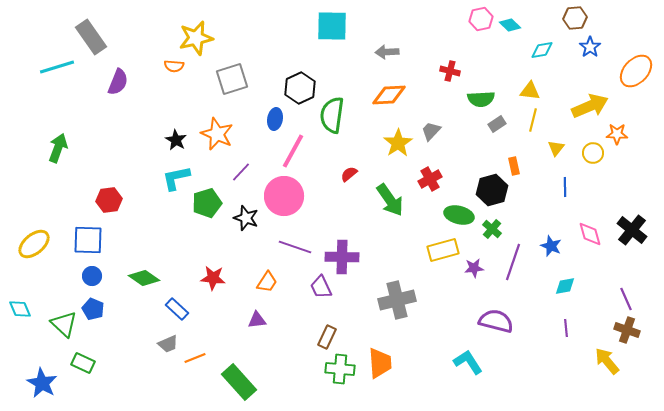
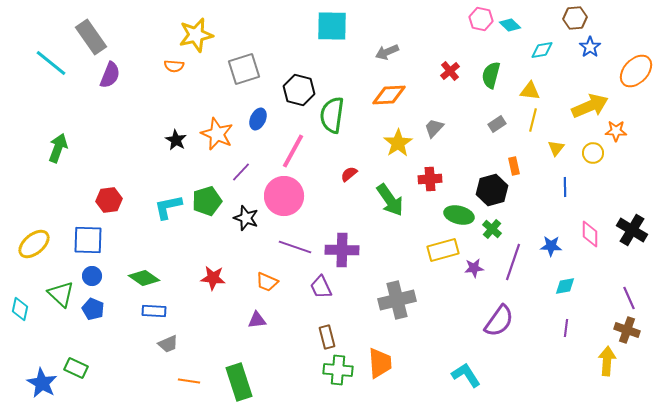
pink hexagon at (481, 19): rotated 25 degrees clockwise
yellow star at (196, 38): moved 3 px up
gray arrow at (387, 52): rotated 20 degrees counterclockwise
cyan line at (57, 67): moved 6 px left, 4 px up; rotated 56 degrees clockwise
red cross at (450, 71): rotated 36 degrees clockwise
gray square at (232, 79): moved 12 px right, 10 px up
purple semicircle at (118, 82): moved 8 px left, 7 px up
black hexagon at (300, 88): moved 1 px left, 2 px down; rotated 20 degrees counterclockwise
green semicircle at (481, 99): moved 10 px right, 24 px up; rotated 108 degrees clockwise
blue ellipse at (275, 119): moved 17 px left; rotated 15 degrees clockwise
gray trapezoid at (431, 131): moved 3 px right, 3 px up
orange star at (617, 134): moved 1 px left, 3 px up
cyan L-shape at (176, 178): moved 8 px left, 29 px down
red cross at (430, 179): rotated 25 degrees clockwise
green pentagon at (207, 203): moved 2 px up
black cross at (632, 230): rotated 8 degrees counterclockwise
pink diamond at (590, 234): rotated 16 degrees clockwise
blue star at (551, 246): rotated 20 degrees counterclockwise
purple cross at (342, 257): moved 7 px up
orange trapezoid at (267, 282): rotated 80 degrees clockwise
purple line at (626, 299): moved 3 px right, 1 px up
cyan diamond at (20, 309): rotated 35 degrees clockwise
blue rectangle at (177, 309): moved 23 px left, 2 px down; rotated 40 degrees counterclockwise
purple semicircle at (496, 321): moved 3 px right; rotated 112 degrees clockwise
green triangle at (64, 324): moved 3 px left, 30 px up
purple line at (566, 328): rotated 12 degrees clockwise
brown rectangle at (327, 337): rotated 40 degrees counterclockwise
orange line at (195, 358): moved 6 px left, 23 px down; rotated 30 degrees clockwise
yellow arrow at (607, 361): rotated 44 degrees clockwise
cyan L-shape at (468, 362): moved 2 px left, 13 px down
green rectangle at (83, 363): moved 7 px left, 5 px down
green cross at (340, 369): moved 2 px left, 1 px down
green rectangle at (239, 382): rotated 24 degrees clockwise
